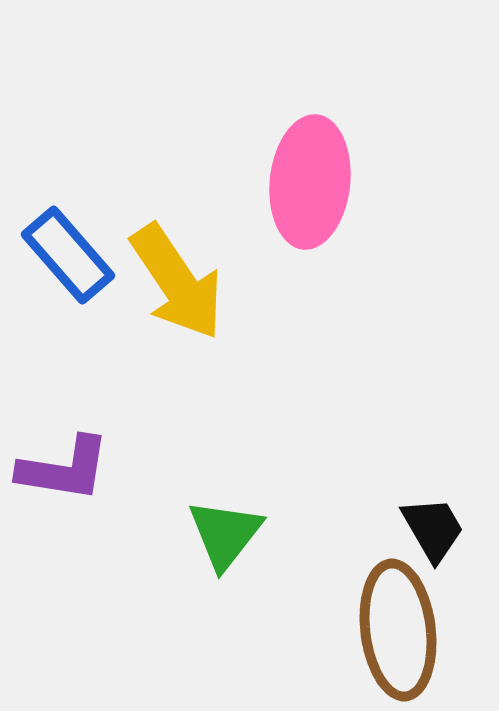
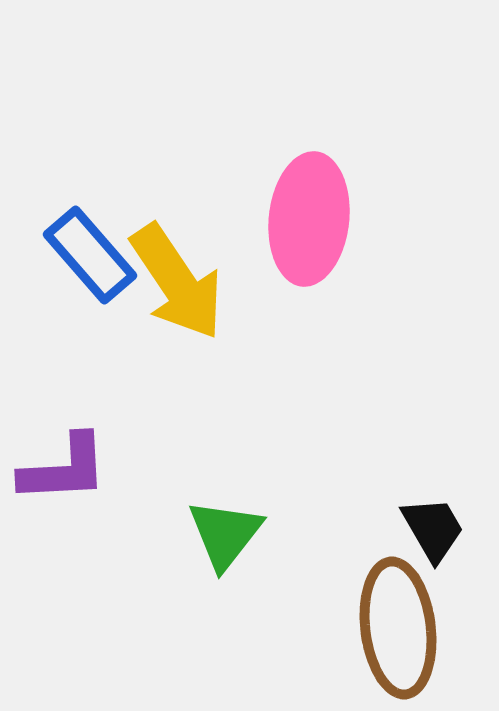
pink ellipse: moved 1 px left, 37 px down
blue rectangle: moved 22 px right
purple L-shape: rotated 12 degrees counterclockwise
brown ellipse: moved 2 px up
